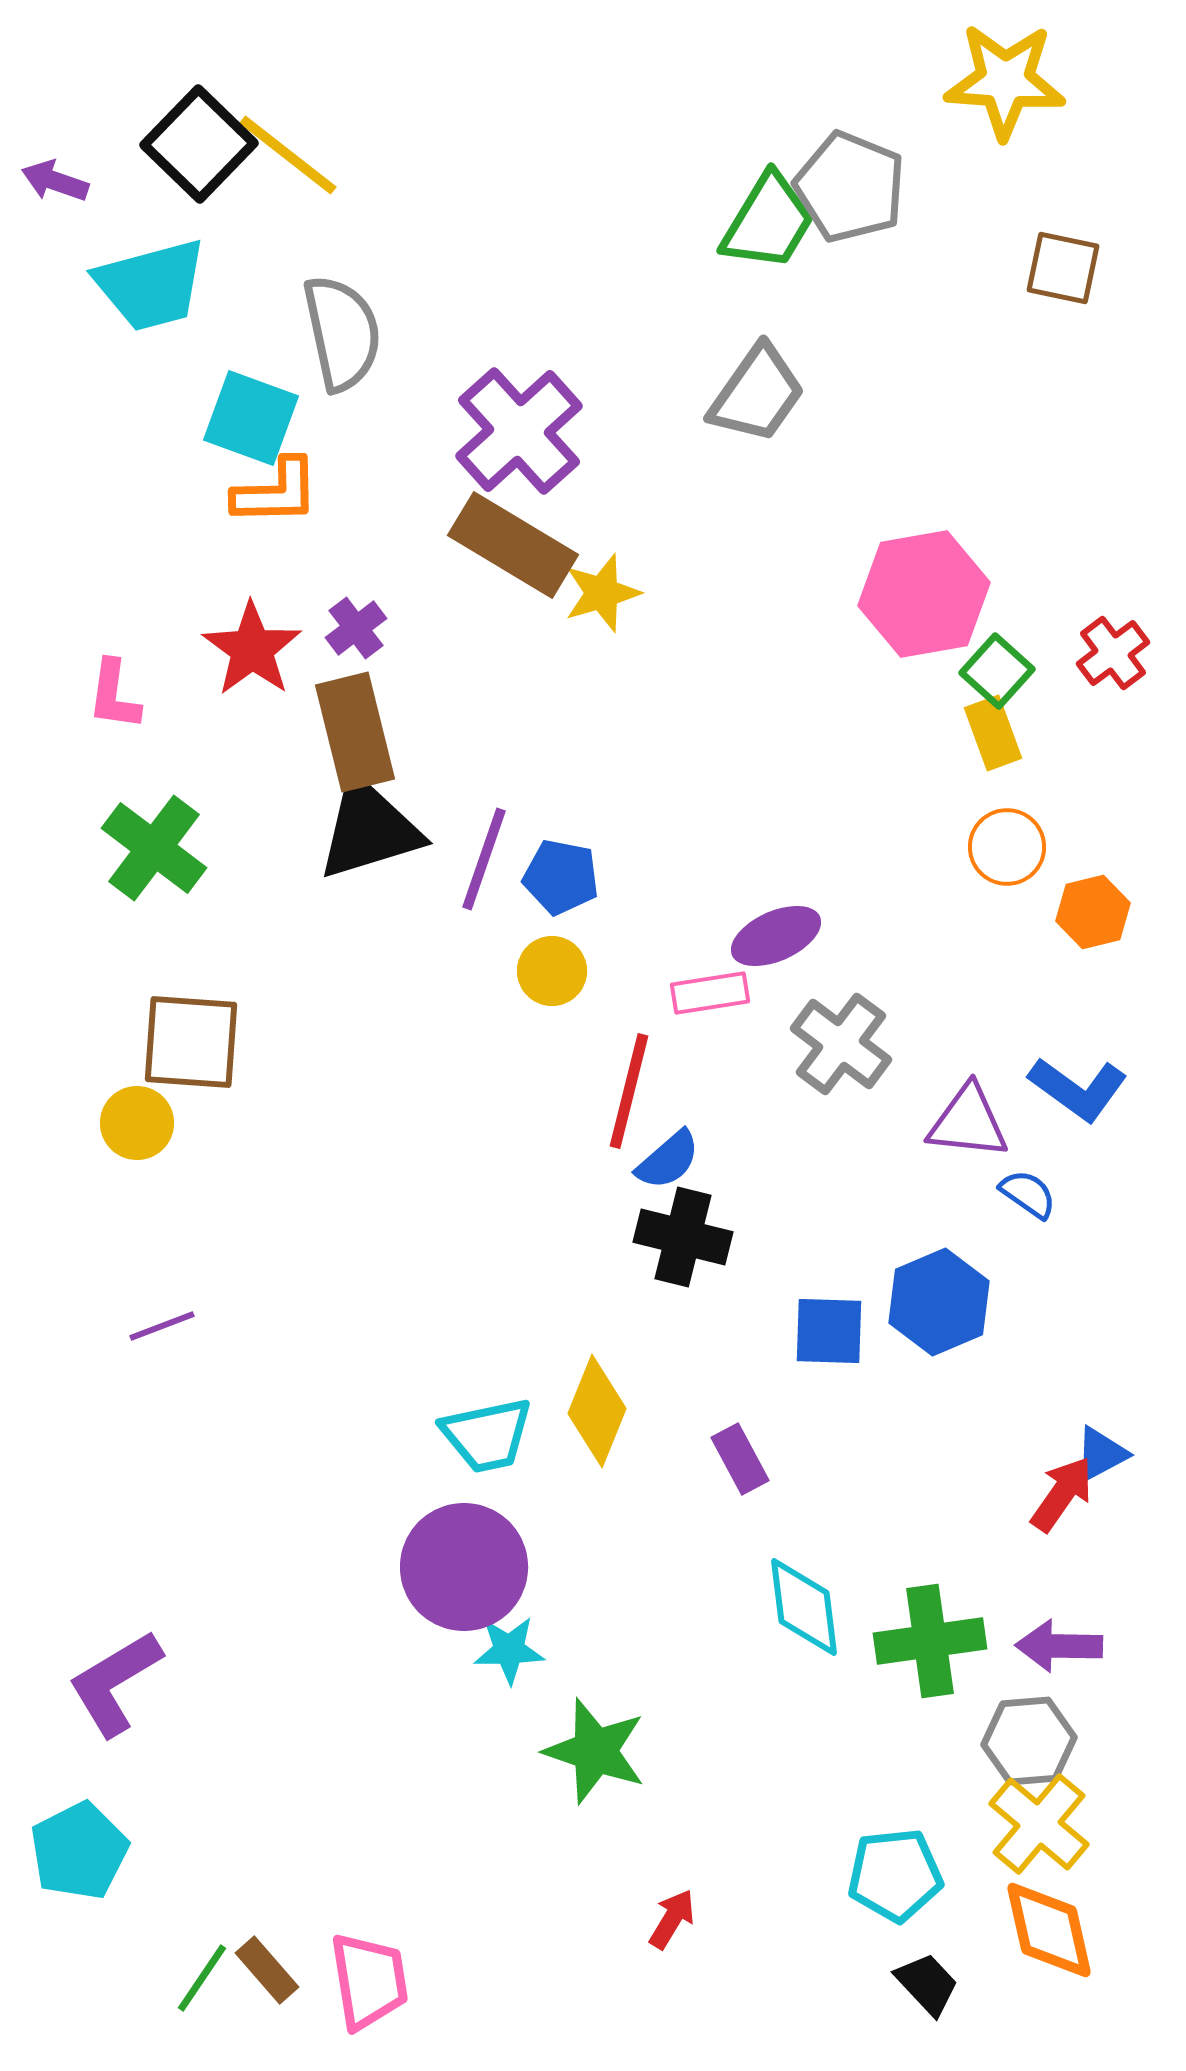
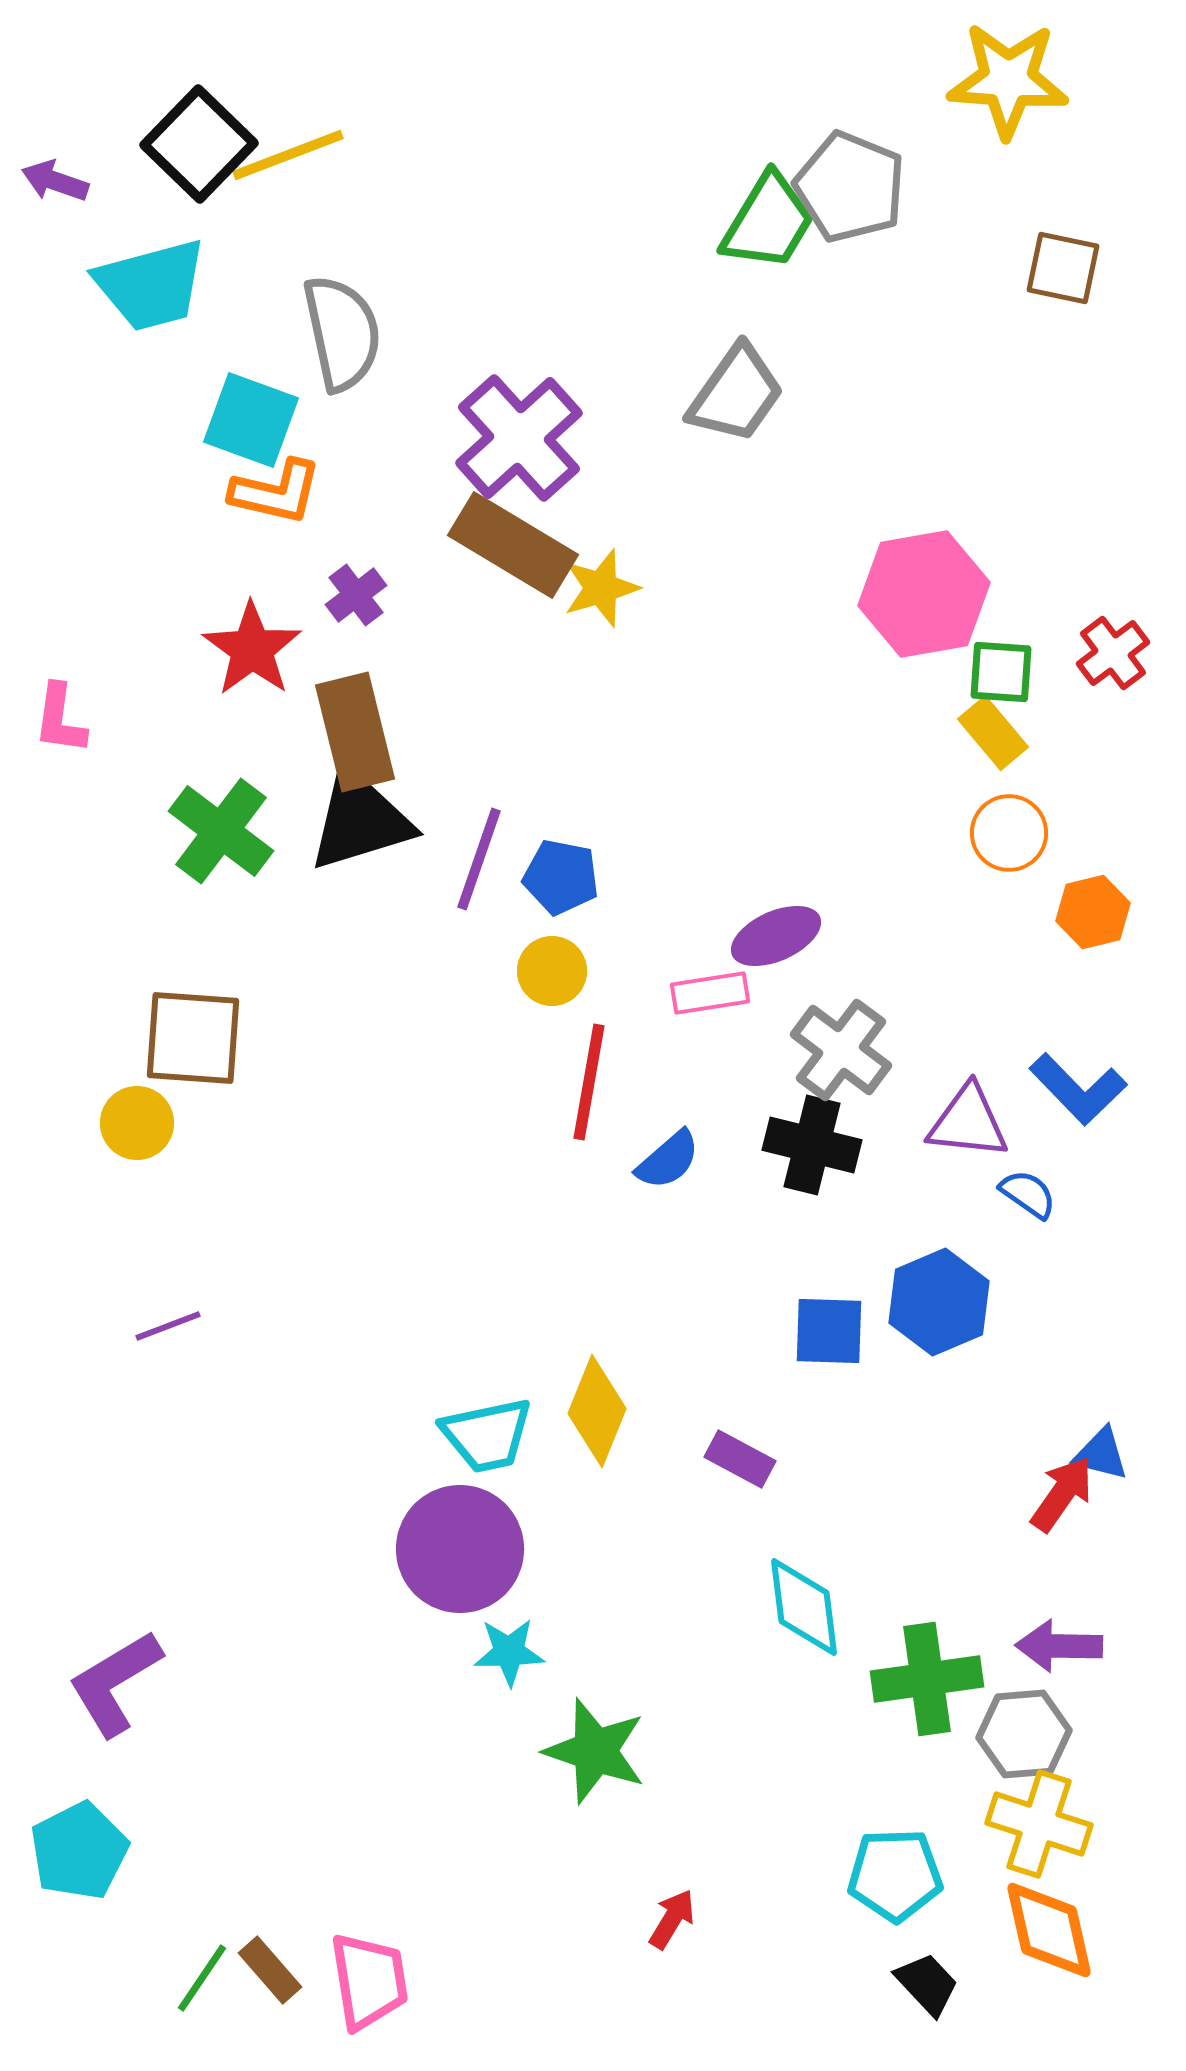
yellow star at (1005, 81): moved 3 px right, 1 px up
yellow line at (288, 155): rotated 59 degrees counterclockwise
gray trapezoid at (757, 394): moved 21 px left
cyan square at (251, 418): moved 2 px down
purple cross at (519, 431): moved 7 px down
orange L-shape at (276, 492): rotated 14 degrees clockwise
yellow star at (602, 593): moved 1 px left, 5 px up
purple cross at (356, 628): moved 33 px up
green square at (997, 671): moved 4 px right, 1 px down; rotated 38 degrees counterclockwise
pink L-shape at (114, 695): moved 54 px left, 24 px down
yellow rectangle at (993, 733): rotated 20 degrees counterclockwise
black triangle at (369, 829): moved 9 px left, 9 px up
orange circle at (1007, 847): moved 2 px right, 14 px up
green cross at (154, 848): moved 67 px right, 17 px up
purple line at (484, 859): moved 5 px left
brown square at (191, 1042): moved 2 px right, 4 px up
gray cross at (841, 1044): moved 6 px down
blue L-shape at (1078, 1089): rotated 10 degrees clockwise
red line at (629, 1091): moved 40 px left, 9 px up; rotated 4 degrees counterclockwise
black cross at (683, 1237): moved 129 px right, 92 px up
purple line at (162, 1326): moved 6 px right
blue triangle at (1101, 1454): rotated 42 degrees clockwise
purple rectangle at (740, 1459): rotated 34 degrees counterclockwise
purple circle at (464, 1567): moved 4 px left, 18 px up
green cross at (930, 1641): moved 3 px left, 38 px down
cyan star at (509, 1650): moved 2 px down
gray hexagon at (1029, 1741): moved 5 px left, 7 px up
yellow cross at (1039, 1824): rotated 22 degrees counterclockwise
cyan pentagon at (895, 1875): rotated 4 degrees clockwise
brown rectangle at (267, 1970): moved 3 px right
